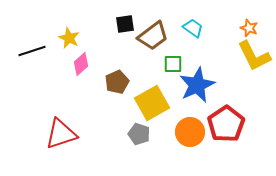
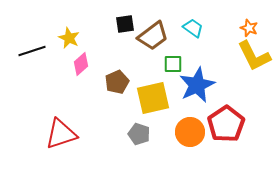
yellow square: moved 1 px right, 5 px up; rotated 16 degrees clockwise
